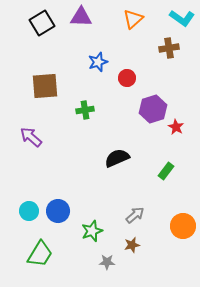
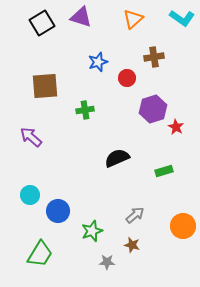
purple triangle: rotated 15 degrees clockwise
brown cross: moved 15 px left, 9 px down
green rectangle: moved 2 px left; rotated 36 degrees clockwise
cyan circle: moved 1 px right, 16 px up
brown star: rotated 28 degrees clockwise
